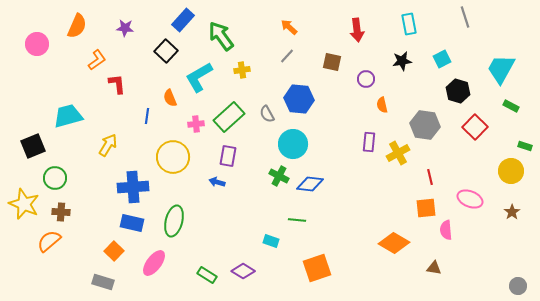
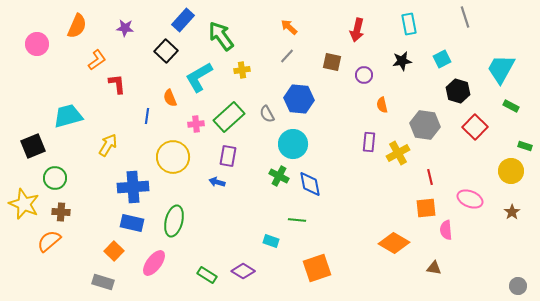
red arrow at (357, 30): rotated 20 degrees clockwise
purple circle at (366, 79): moved 2 px left, 4 px up
blue diamond at (310, 184): rotated 72 degrees clockwise
